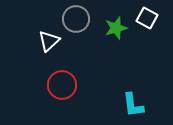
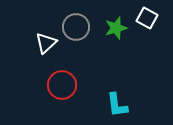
gray circle: moved 8 px down
white triangle: moved 3 px left, 2 px down
cyan L-shape: moved 16 px left
